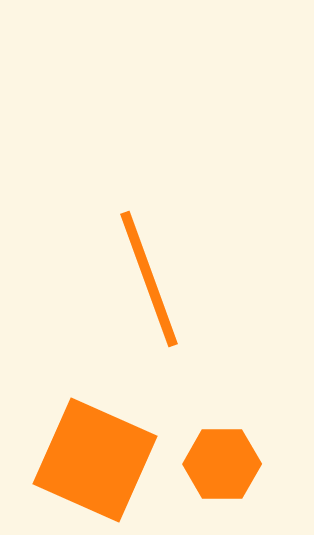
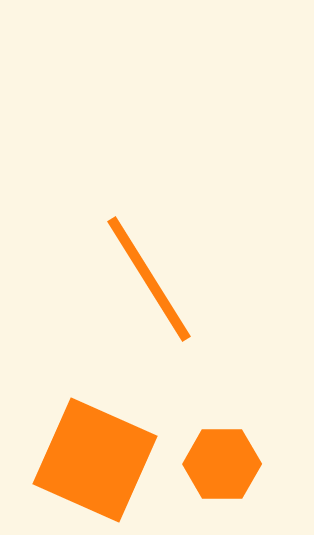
orange line: rotated 12 degrees counterclockwise
